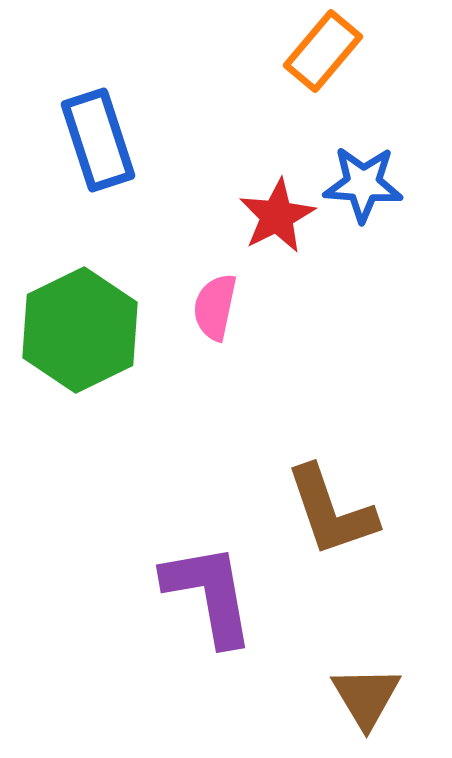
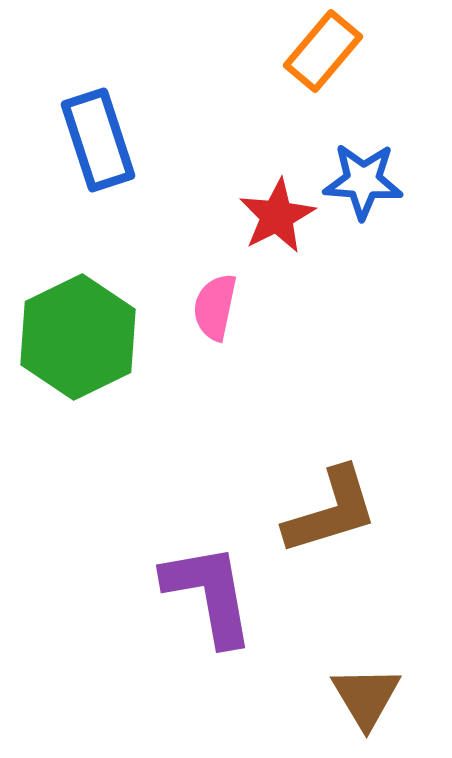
blue star: moved 3 px up
green hexagon: moved 2 px left, 7 px down
brown L-shape: rotated 88 degrees counterclockwise
